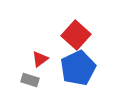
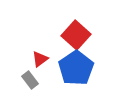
blue pentagon: moved 2 px left; rotated 8 degrees counterclockwise
gray rectangle: rotated 36 degrees clockwise
